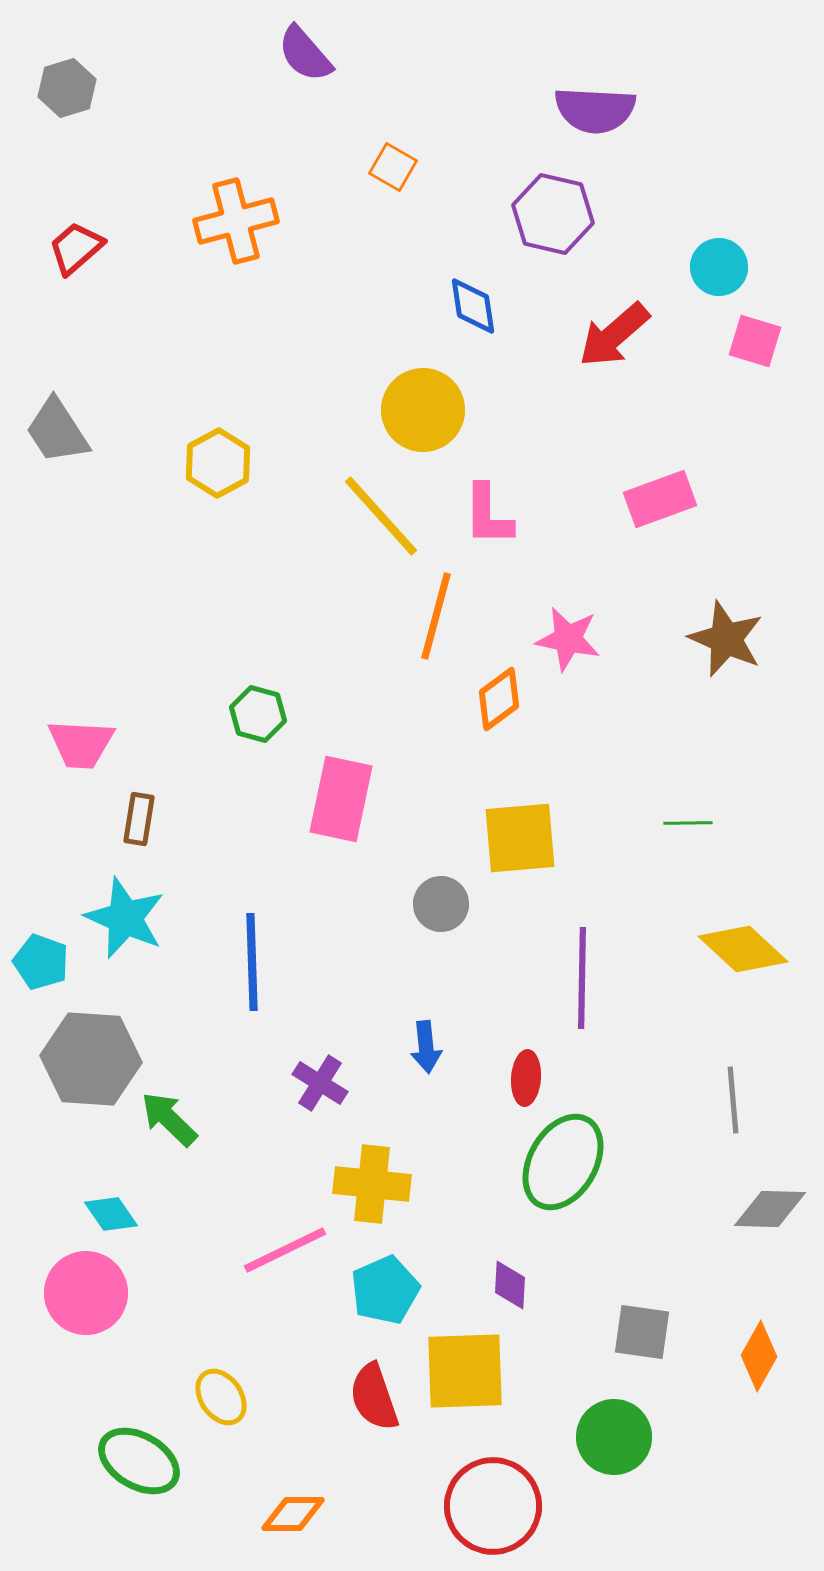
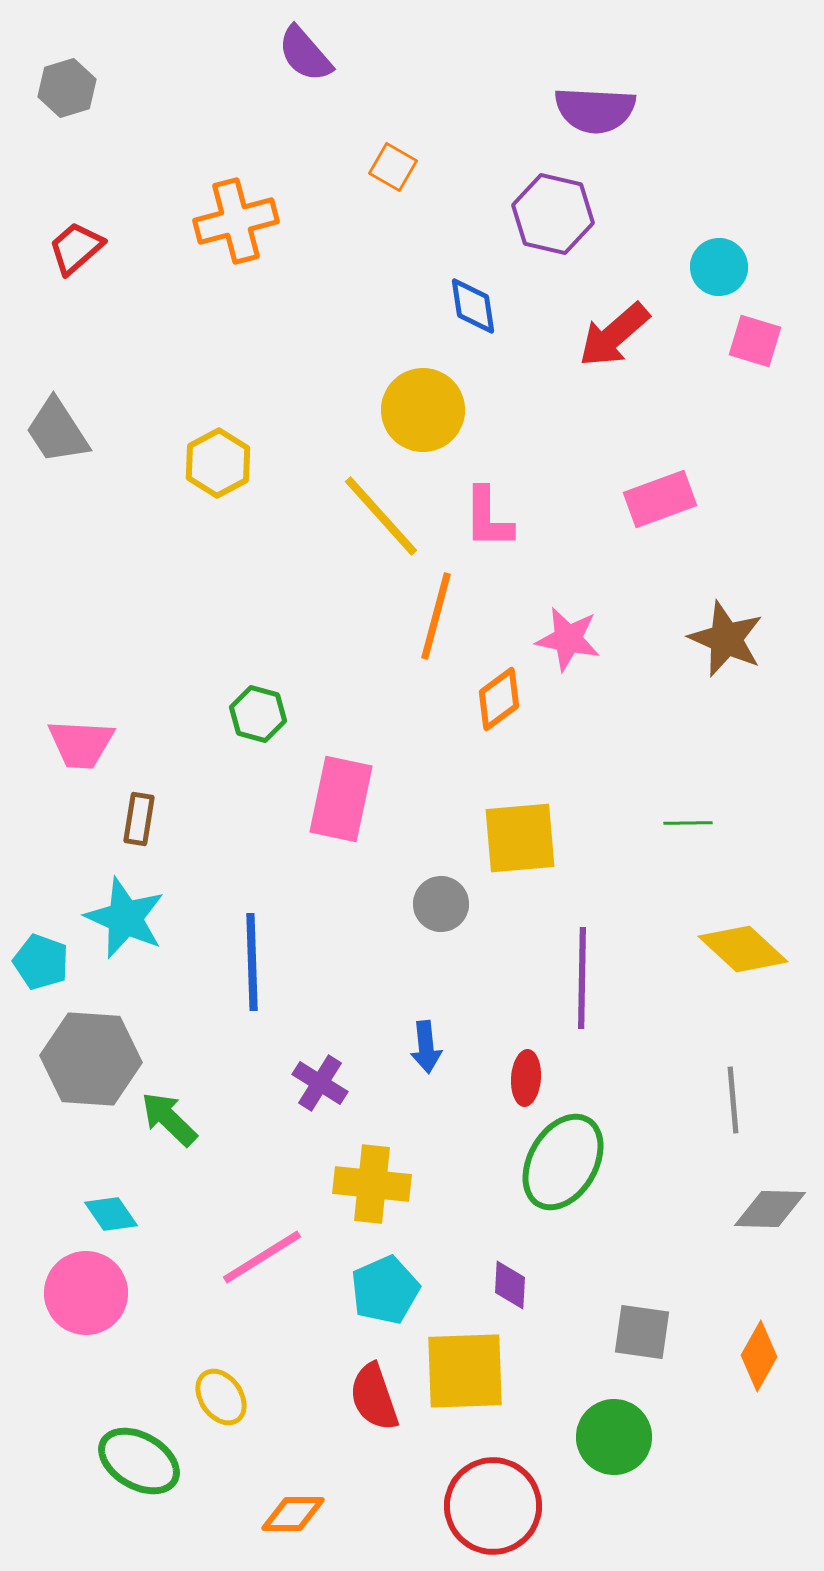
pink L-shape at (488, 515): moved 3 px down
pink line at (285, 1250): moved 23 px left, 7 px down; rotated 6 degrees counterclockwise
